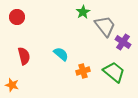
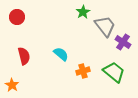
orange star: rotated 16 degrees clockwise
